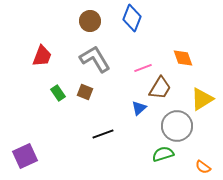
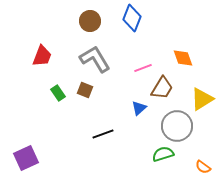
brown trapezoid: moved 2 px right
brown square: moved 2 px up
purple square: moved 1 px right, 2 px down
